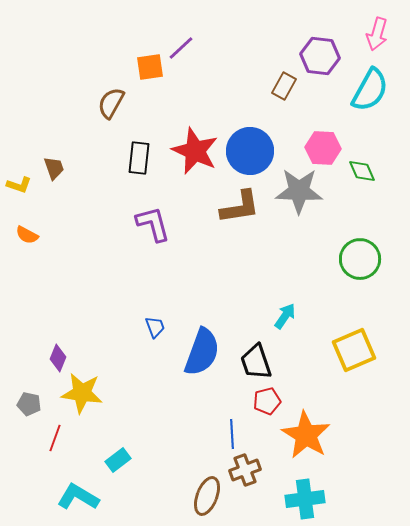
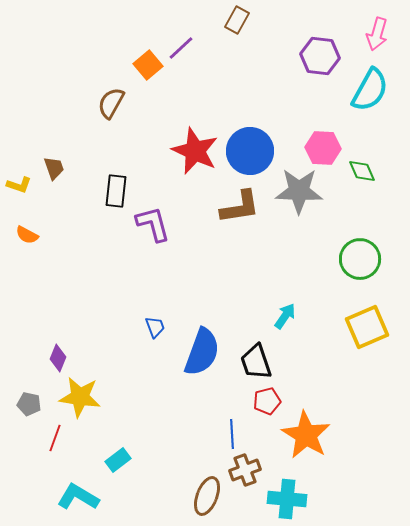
orange square: moved 2 px left, 2 px up; rotated 32 degrees counterclockwise
brown rectangle: moved 47 px left, 66 px up
black rectangle: moved 23 px left, 33 px down
yellow square: moved 13 px right, 23 px up
yellow star: moved 2 px left, 4 px down
cyan cross: moved 18 px left; rotated 12 degrees clockwise
